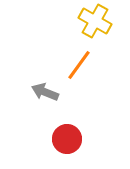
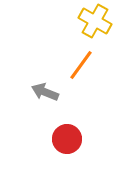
orange line: moved 2 px right
